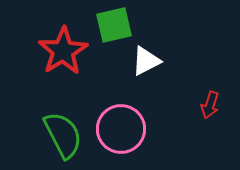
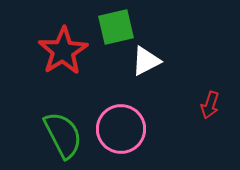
green square: moved 2 px right, 2 px down
